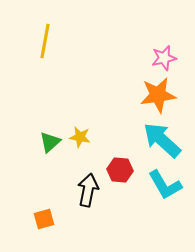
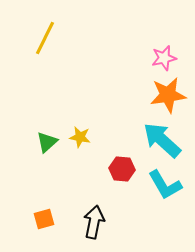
yellow line: moved 3 px up; rotated 16 degrees clockwise
orange star: moved 10 px right
green triangle: moved 3 px left
red hexagon: moved 2 px right, 1 px up
black arrow: moved 6 px right, 32 px down
